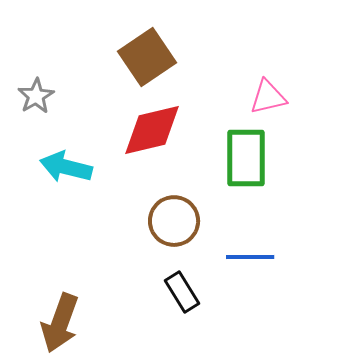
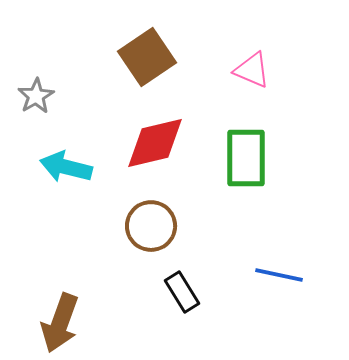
pink triangle: moved 16 px left, 27 px up; rotated 36 degrees clockwise
red diamond: moved 3 px right, 13 px down
brown circle: moved 23 px left, 5 px down
blue line: moved 29 px right, 18 px down; rotated 12 degrees clockwise
